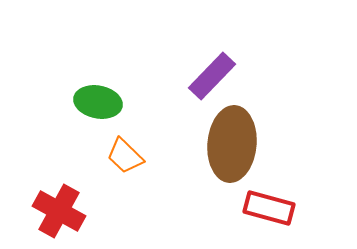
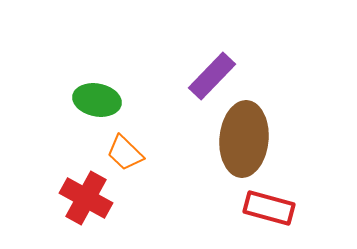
green ellipse: moved 1 px left, 2 px up
brown ellipse: moved 12 px right, 5 px up
orange trapezoid: moved 3 px up
red cross: moved 27 px right, 13 px up
